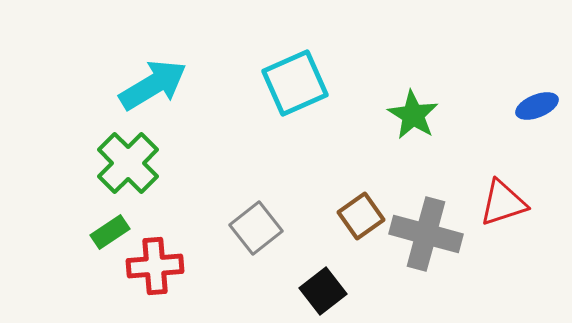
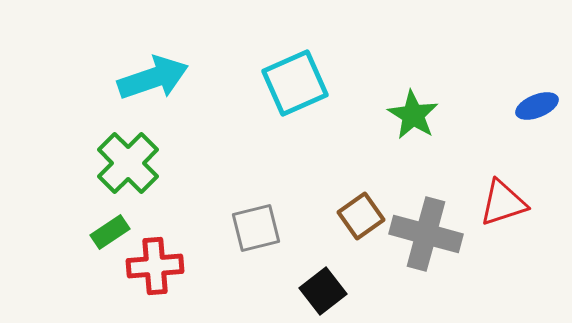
cyan arrow: moved 7 px up; rotated 12 degrees clockwise
gray square: rotated 24 degrees clockwise
